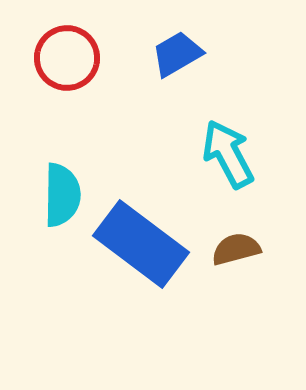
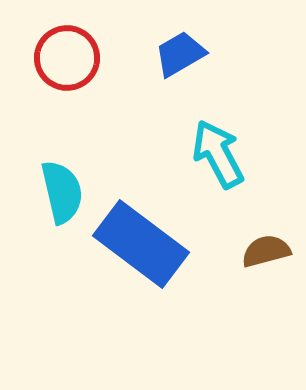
blue trapezoid: moved 3 px right
cyan arrow: moved 10 px left
cyan semicircle: moved 3 px up; rotated 14 degrees counterclockwise
brown semicircle: moved 30 px right, 2 px down
